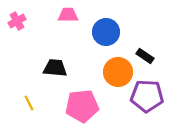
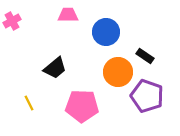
pink cross: moved 5 px left
black trapezoid: rotated 135 degrees clockwise
purple pentagon: rotated 16 degrees clockwise
pink pentagon: rotated 8 degrees clockwise
